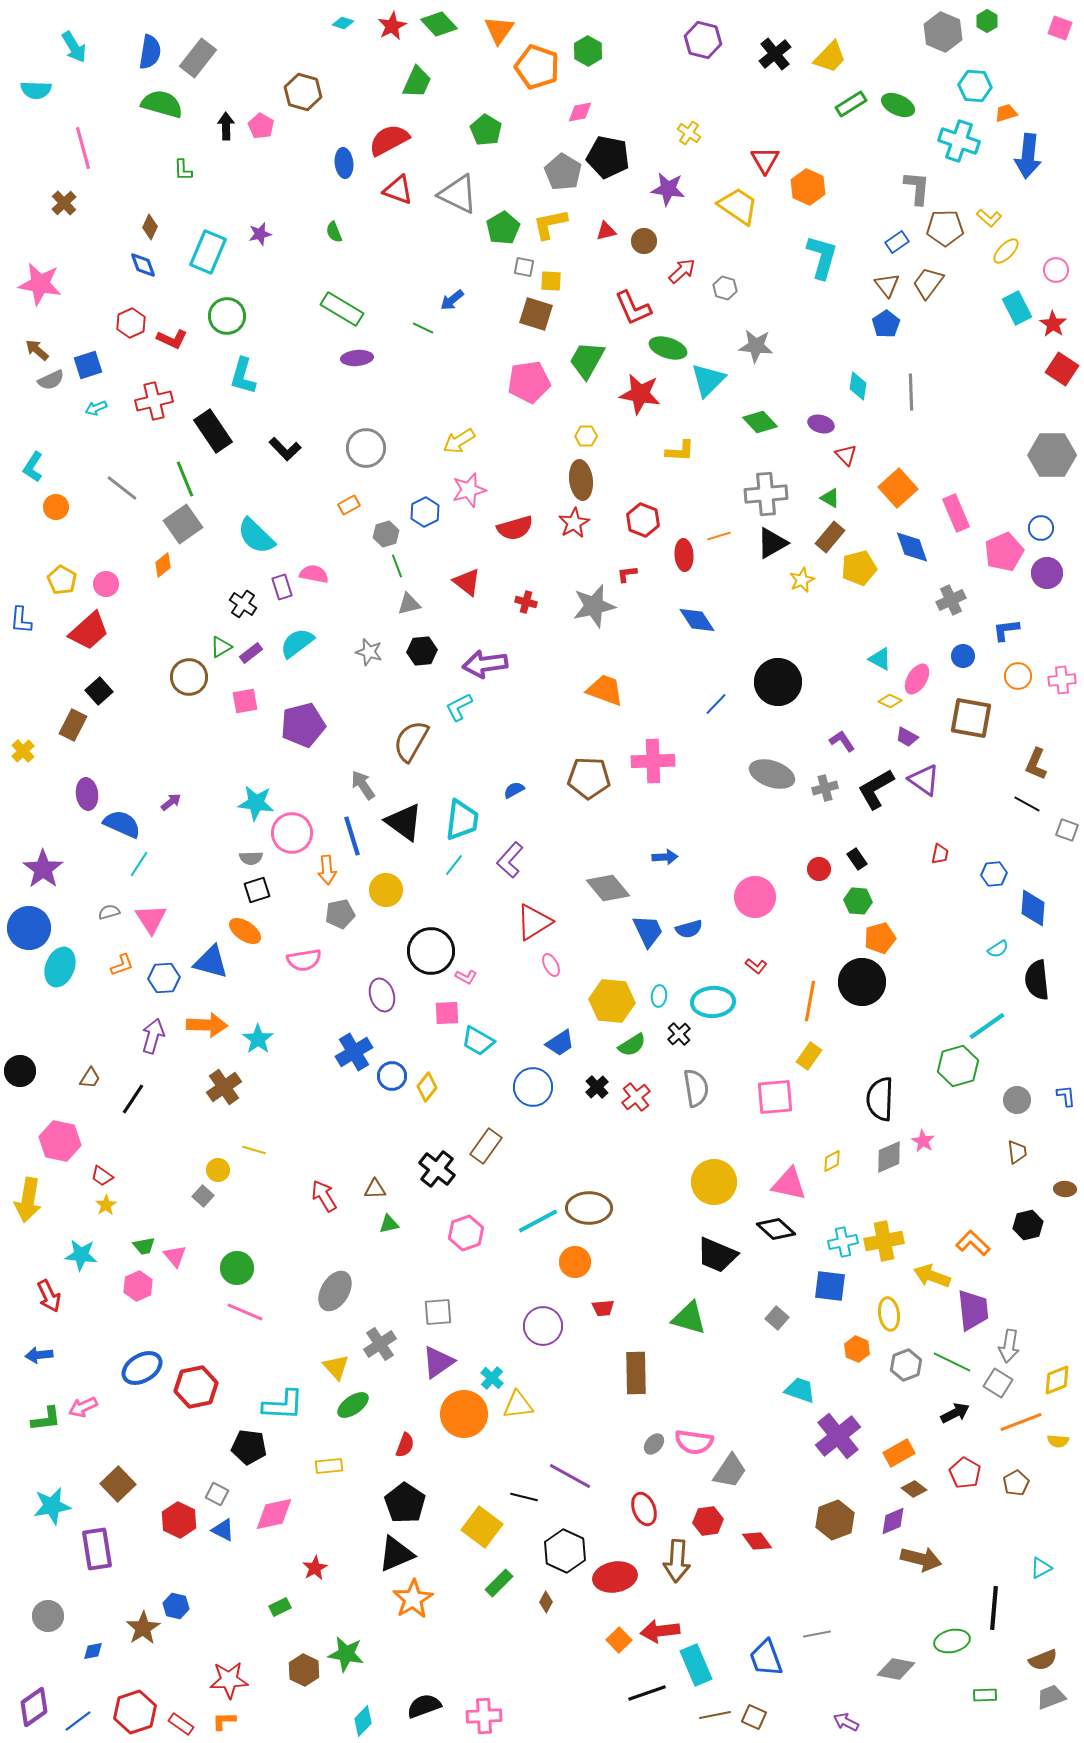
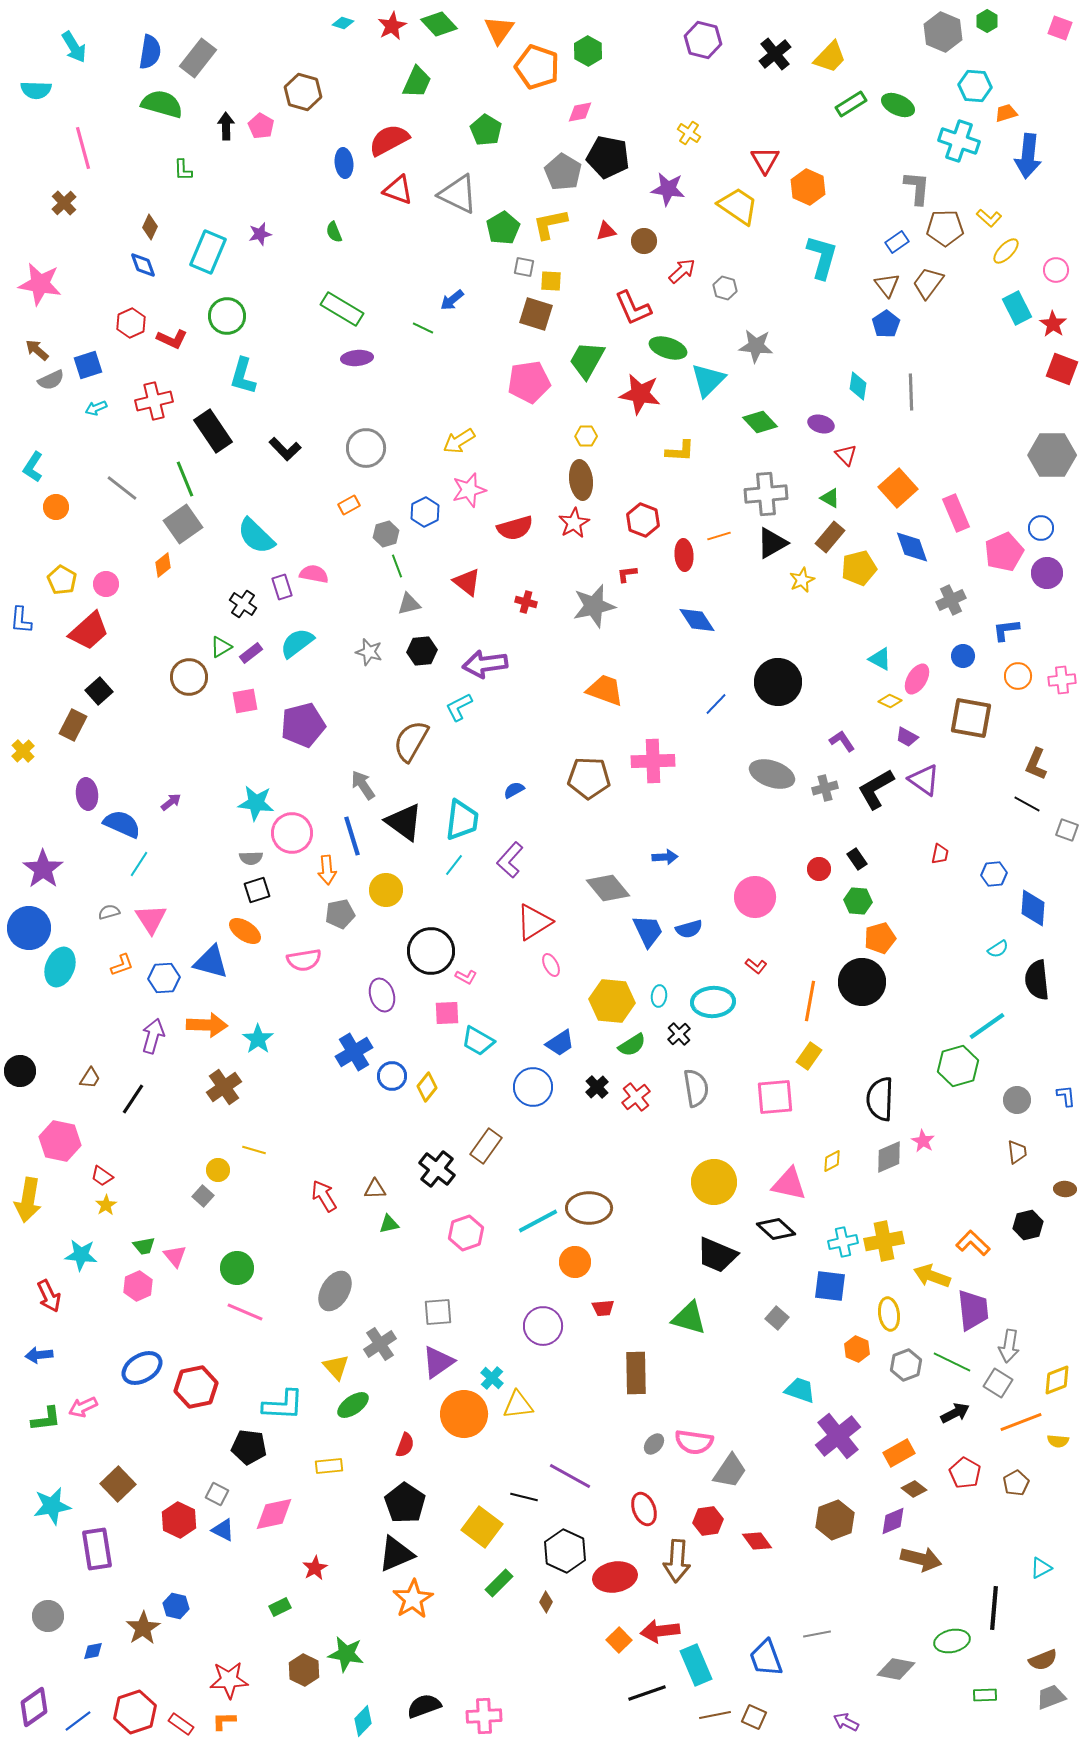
red square at (1062, 369): rotated 12 degrees counterclockwise
